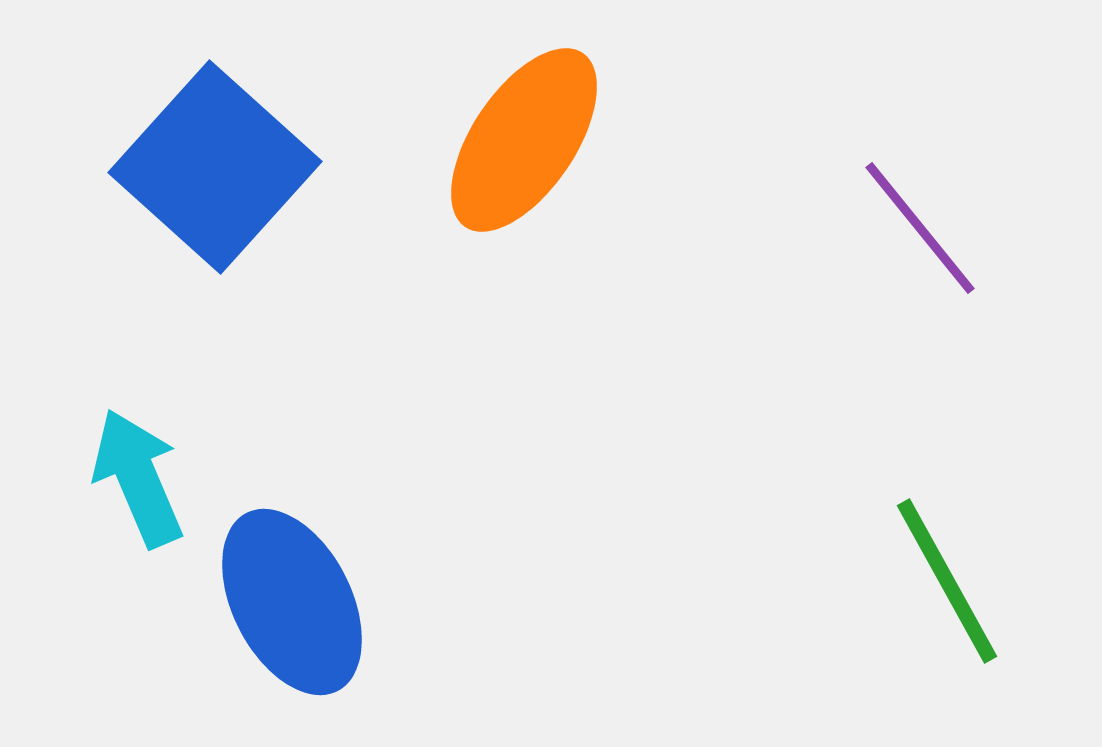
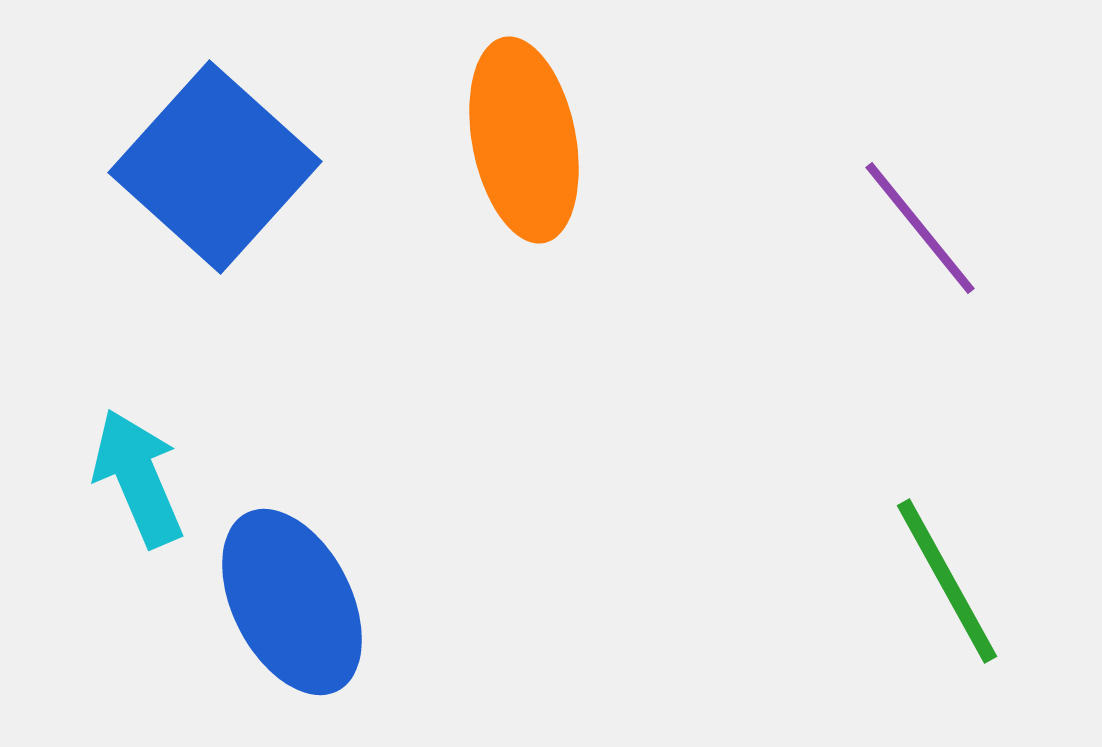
orange ellipse: rotated 45 degrees counterclockwise
